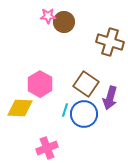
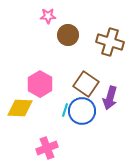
brown circle: moved 4 px right, 13 px down
blue circle: moved 2 px left, 3 px up
